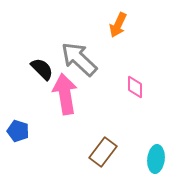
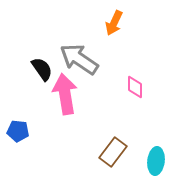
orange arrow: moved 4 px left, 2 px up
gray arrow: rotated 9 degrees counterclockwise
black semicircle: rotated 10 degrees clockwise
blue pentagon: rotated 10 degrees counterclockwise
brown rectangle: moved 10 px right
cyan ellipse: moved 2 px down
